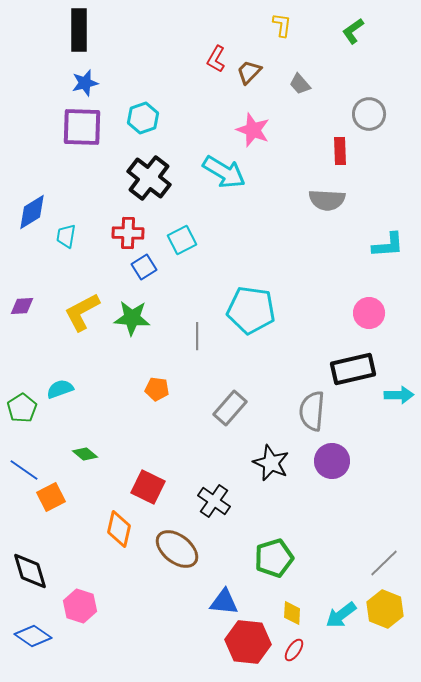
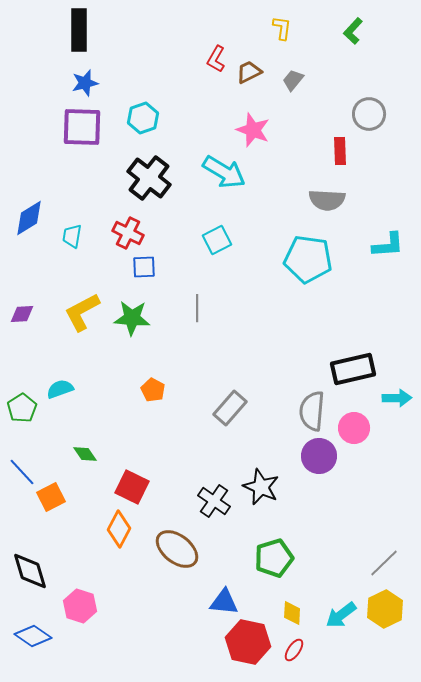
yellow L-shape at (282, 25): moved 3 px down
green L-shape at (353, 31): rotated 12 degrees counterclockwise
brown trapezoid at (249, 72): rotated 20 degrees clockwise
gray trapezoid at (300, 84): moved 7 px left, 4 px up; rotated 80 degrees clockwise
blue diamond at (32, 212): moved 3 px left, 6 px down
red cross at (128, 233): rotated 24 degrees clockwise
cyan trapezoid at (66, 236): moved 6 px right
cyan square at (182, 240): moved 35 px right
blue square at (144, 267): rotated 30 degrees clockwise
purple diamond at (22, 306): moved 8 px down
cyan pentagon at (251, 310): moved 57 px right, 51 px up
pink circle at (369, 313): moved 15 px left, 115 px down
gray line at (197, 336): moved 28 px up
orange pentagon at (157, 389): moved 4 px left, 1 px down; rotated 20 degrees clockwise
cyan arrow at (399, 395): moved 2 px left, 3 px down
green diamond at (85, 454): rotated 15 degrees clockwise
purple circle at (332, 461): moved 13 px left, 5 px up
black star at (271, 463): moved 10 px left, 24 px down
blue line at (24, 470): moved 2 px left, 2 px down; rotated 12 degrees clockwise
red square at (148, 487): moved 16 px left
orange diamond at (119, 529): rotated 15 degrees clockwise
yellow hexagon at (385, 609): rotated 12 degrees clockwise
red hexagon at (248, 642): rotated 6 degrees clockwise
